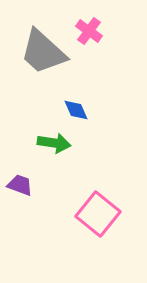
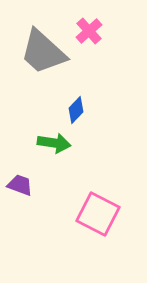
pink cross: rotated 12 degrees clockwise
blue diamond: rotated 68 degrees clockwise
pink square: rotated 12 degrees counterclockwise
